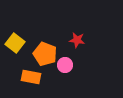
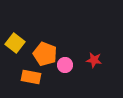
red star: moved 17 px right, 20 px down
